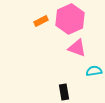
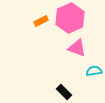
pink hexagon: moved 1 px up
black rectangle: rotated 35 degrees counterclockwise
